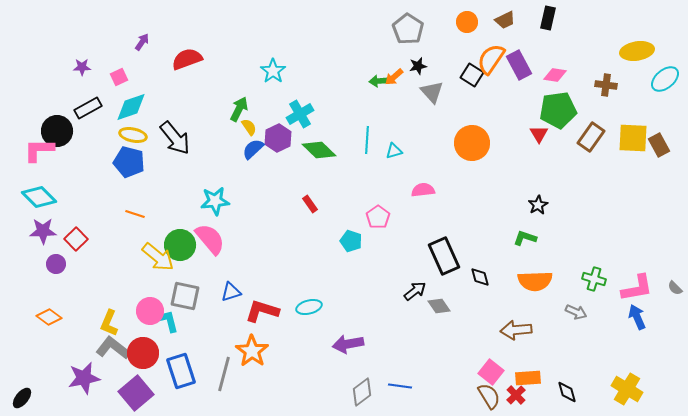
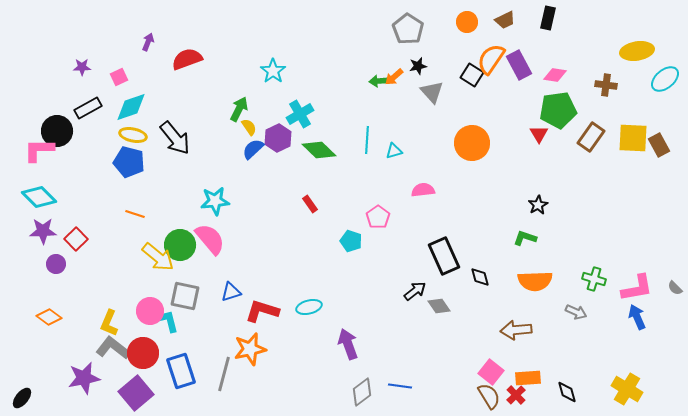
purple arrow at (142, 42): moved 6 px right; rotated 12 degrees counterclockwise
purple arrow at (348, 344): rotated 80 degrees clockwise
orange star at (252, 351): moved 2 px left, 2 px up; rotated 24 degrees clockwise
